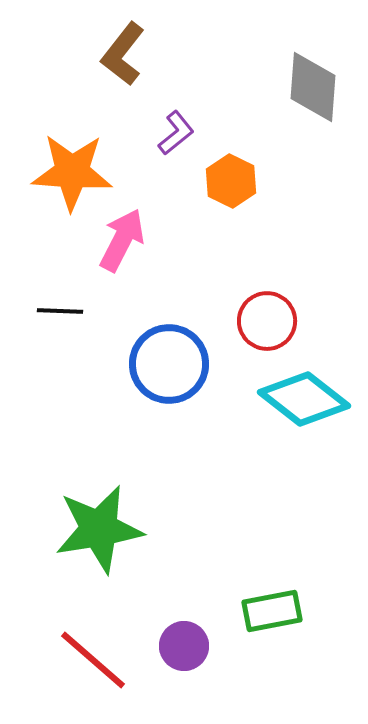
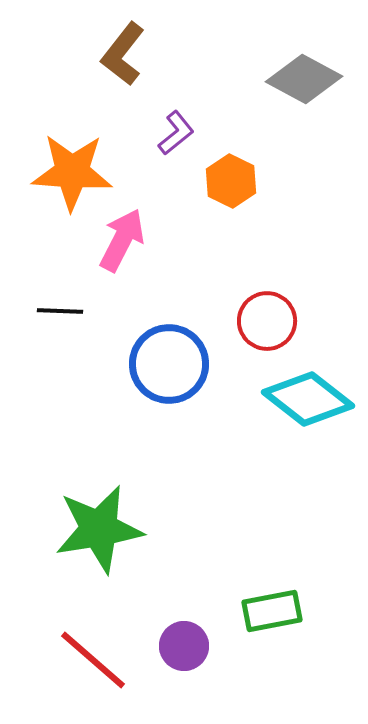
gray diamond: moved 9 px left, 8 px up; rotated 66 degrees counterclockwise
cyan diamond: moved 4 px right
